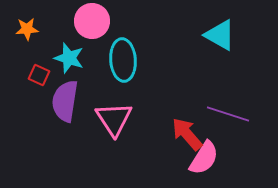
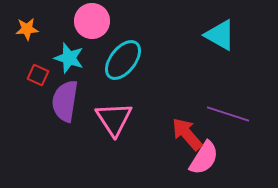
cyan ellipse: rotated 42 degrees clockwise
red square: moved 1 px left
